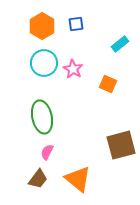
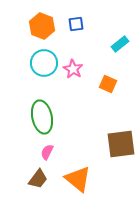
orange hexagon: rotated 10 degrees counterclockwise
brown square: moved 1 px up; rotated 8 degrees clockwise
